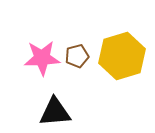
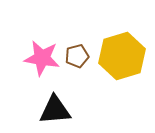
pink star: rotated 12 degrees clockwise
black triangle: moved 2 px up
